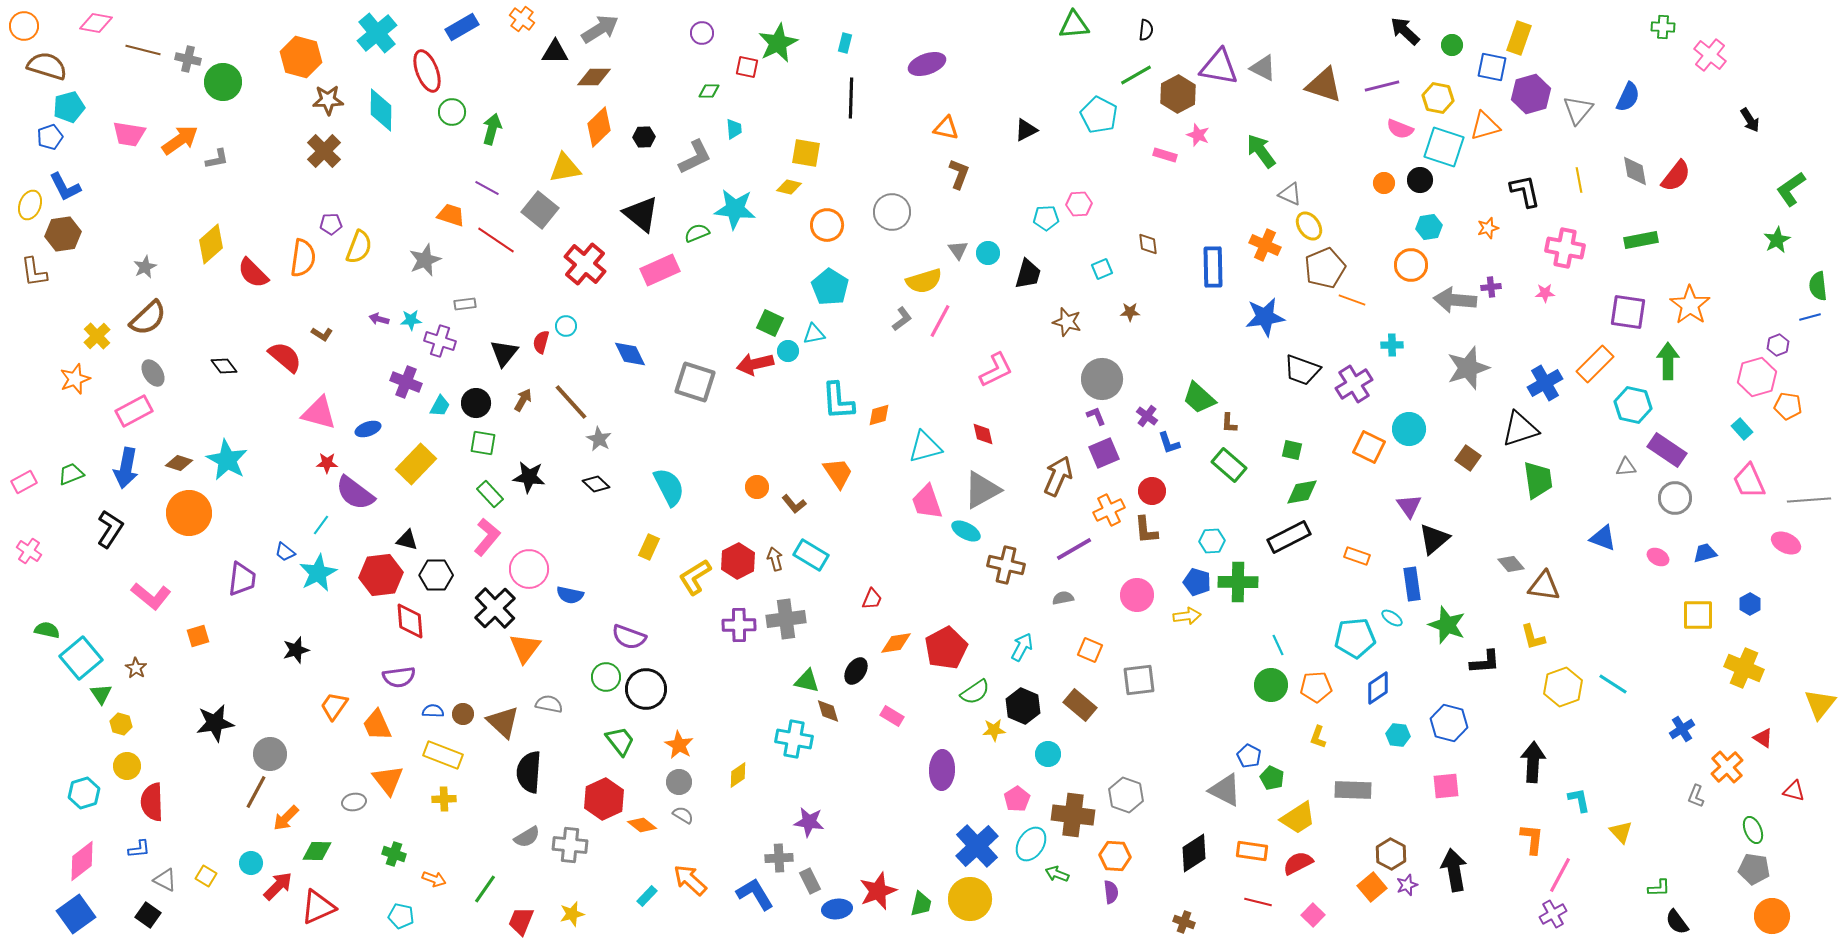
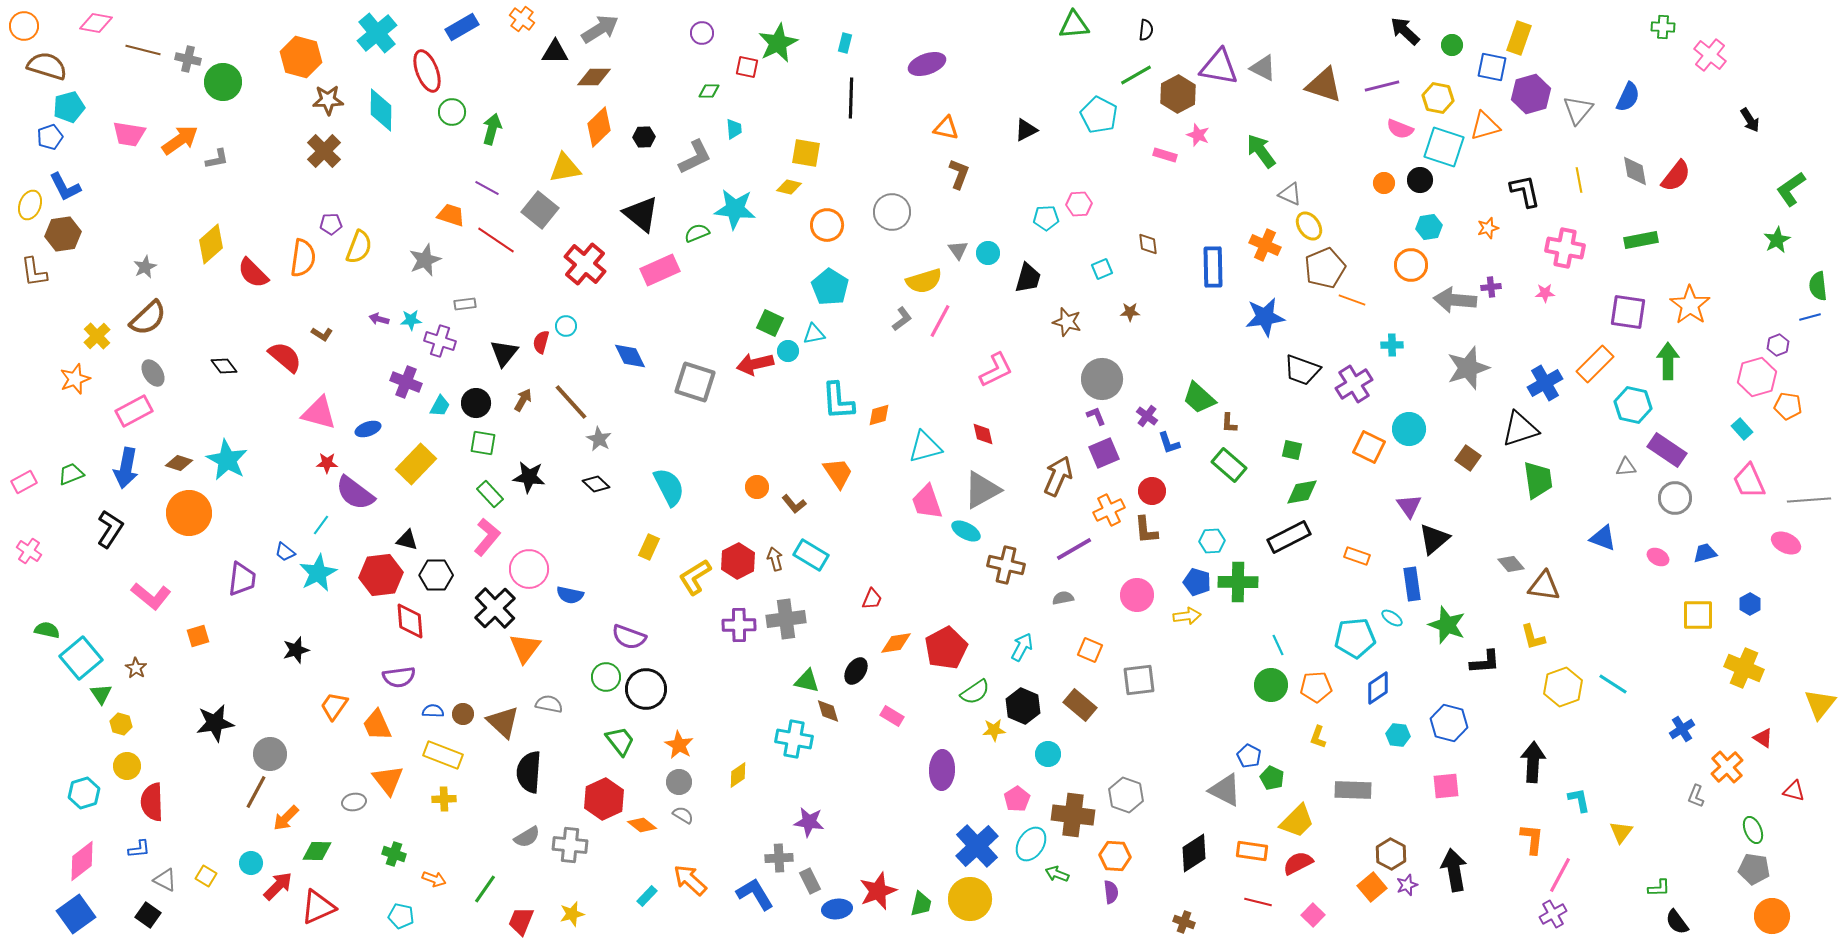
black trapezoid at (1028, 274): moved 4 px down
blue diamond at (630, 354): moved 2 px down
yellow trapezoid at (1298, 818): moved 1 px left, 3 px down; rotated 12 degrees counterclockwise
yellow triangle at (1621, 832): rotated 20 degrees clockwise
